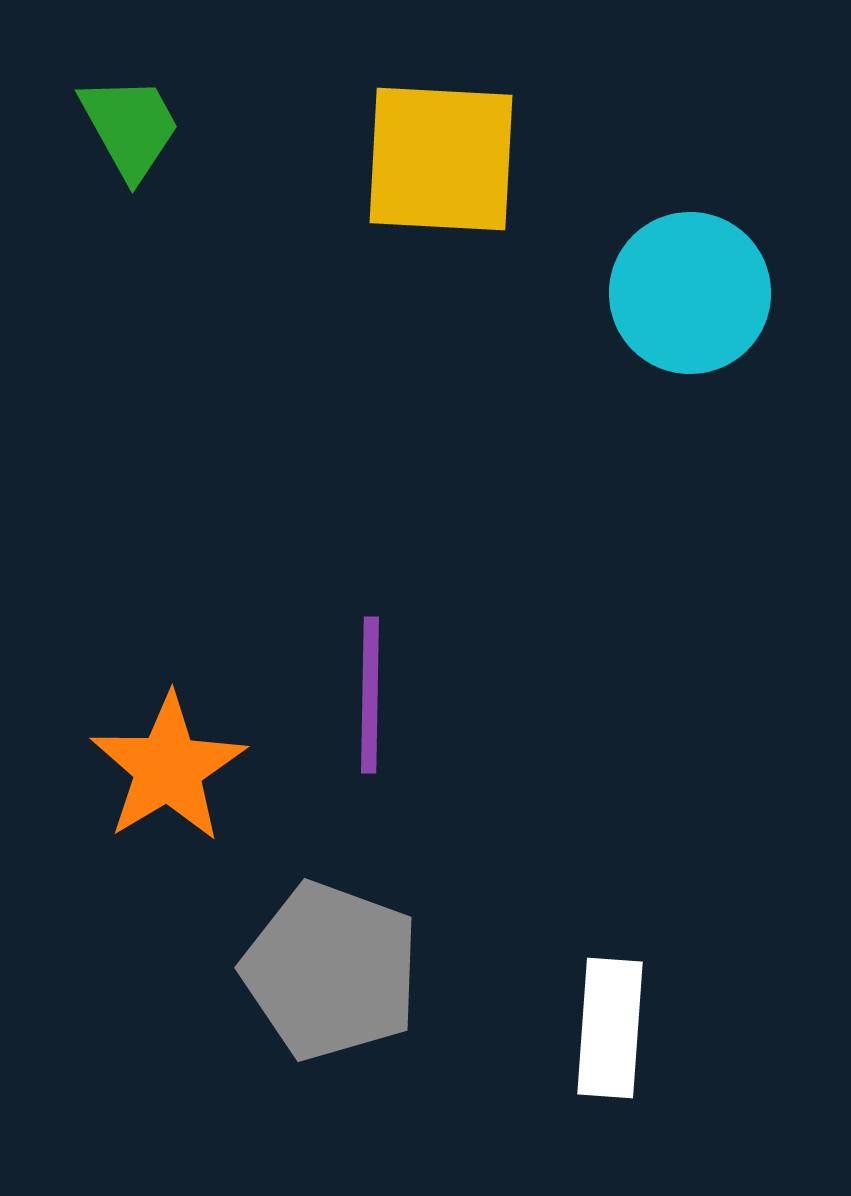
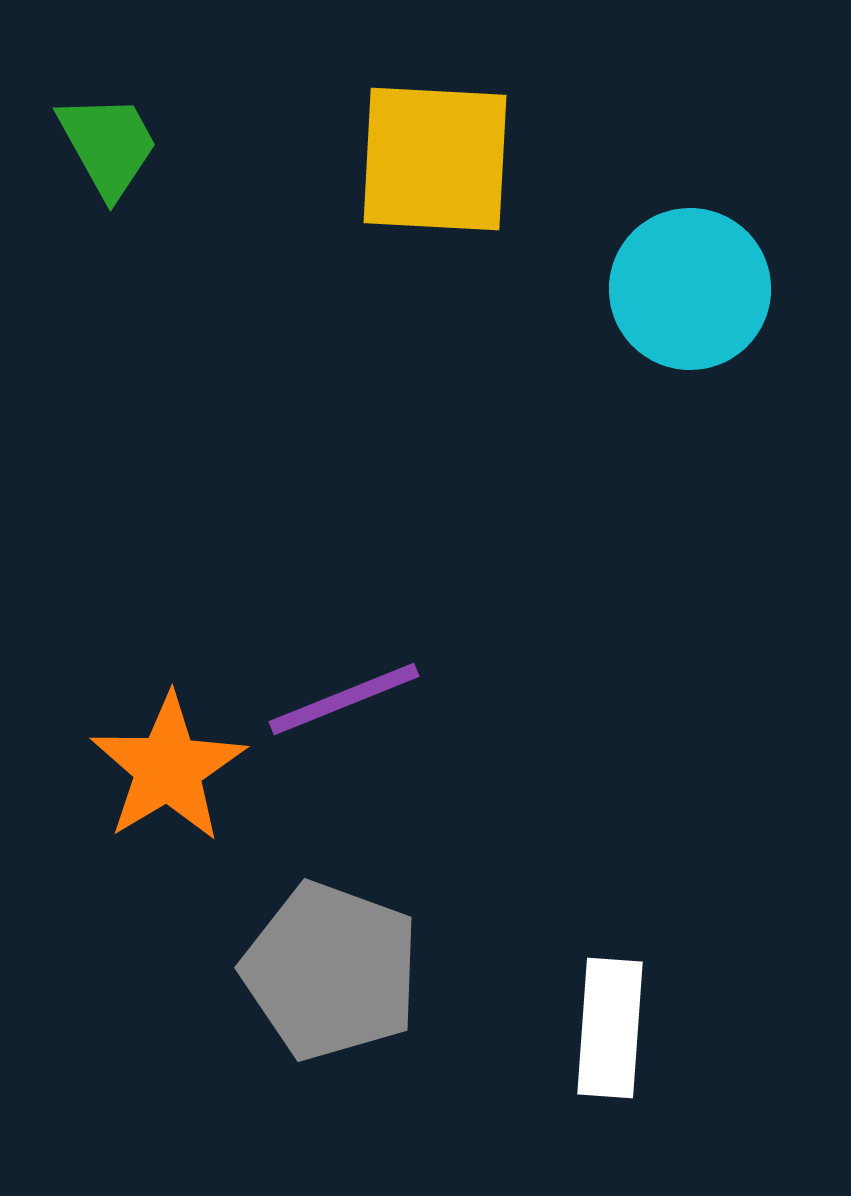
green trapezoid: moved 22 px left, 18 px down
yellow square: moved 6 px left
cyan circle: moved 4 px up
purple line: moved 26 px left, 4 px down; rotated 67 degrees clockwise
